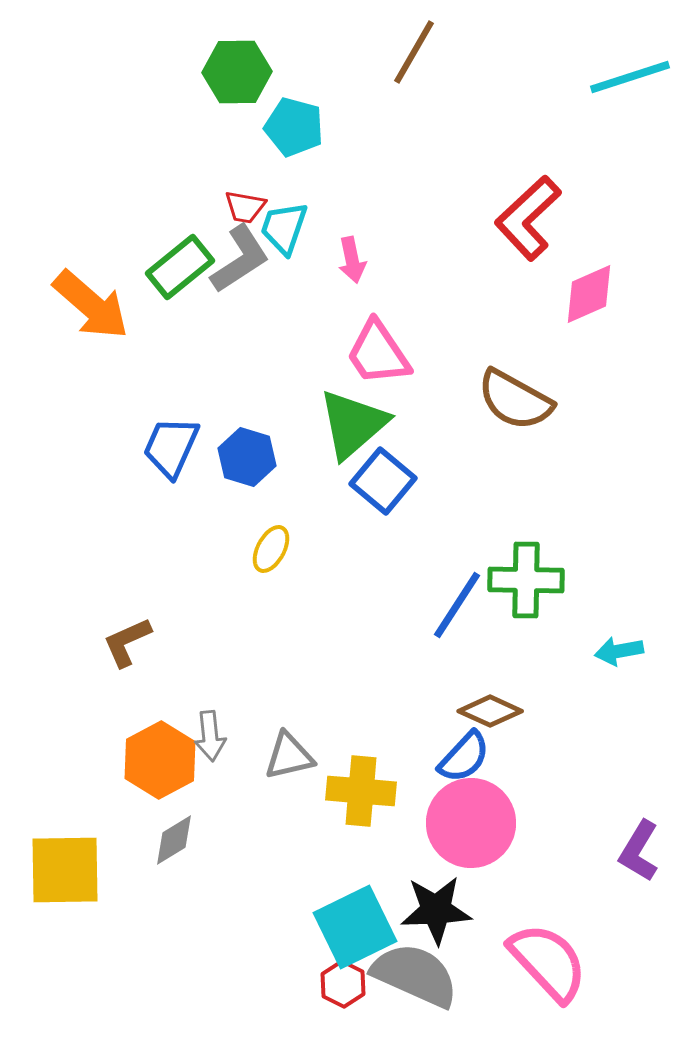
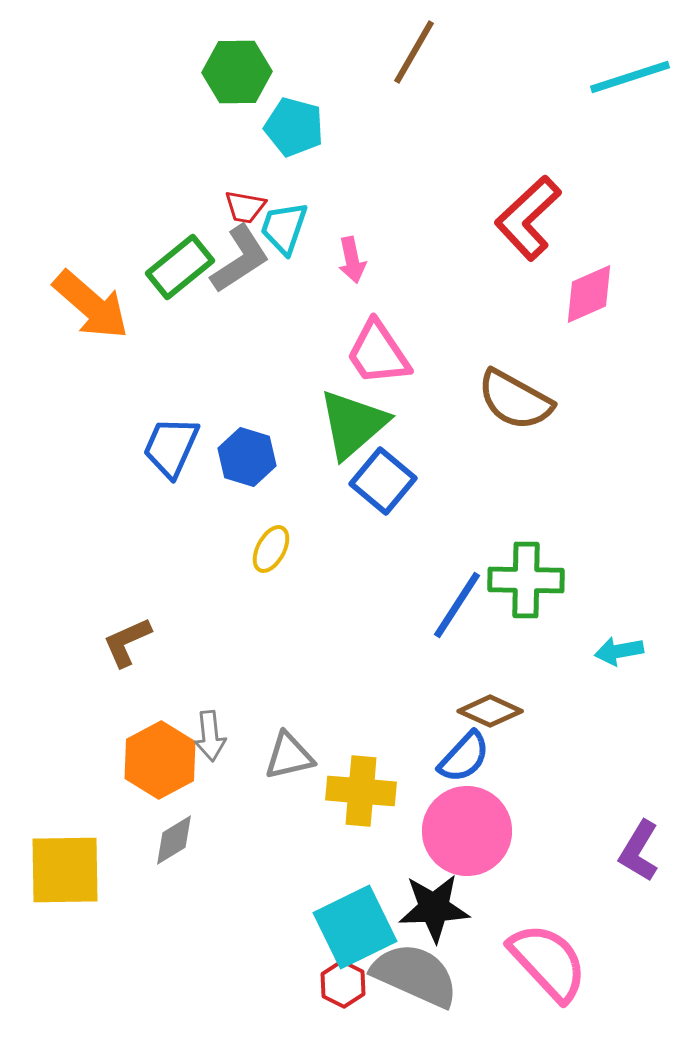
pink circle: moved 4 px left, 8 px down
black star: moved 2 px left, 2 px up
